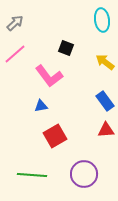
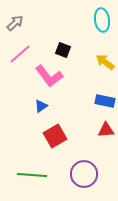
black square: moved 3 px left, 2 px down
pink line: moved 5 px right
blue rectangle: rotated 42 degrees counterclockwise
blue triangle: rotated 24 degrees counterclockwise
